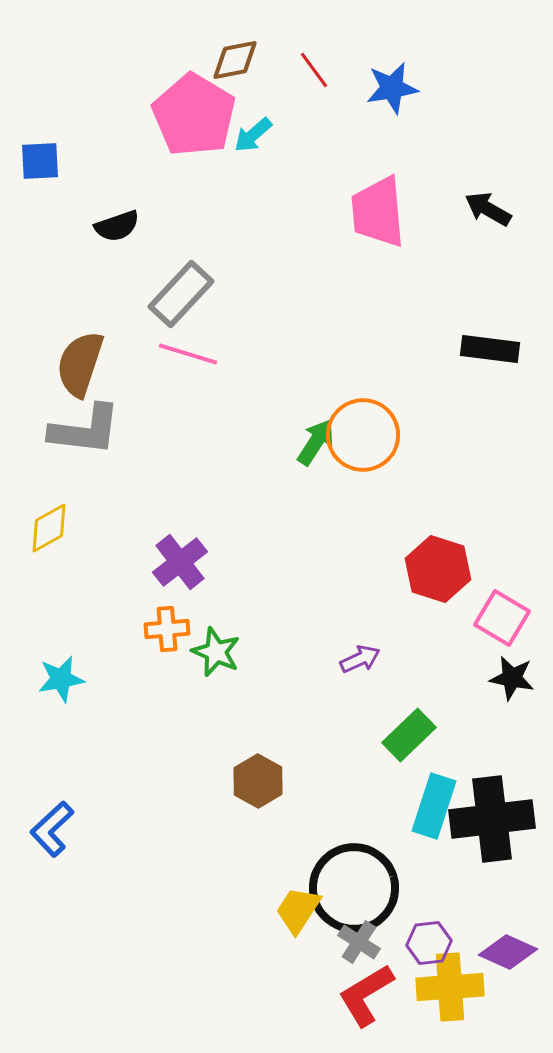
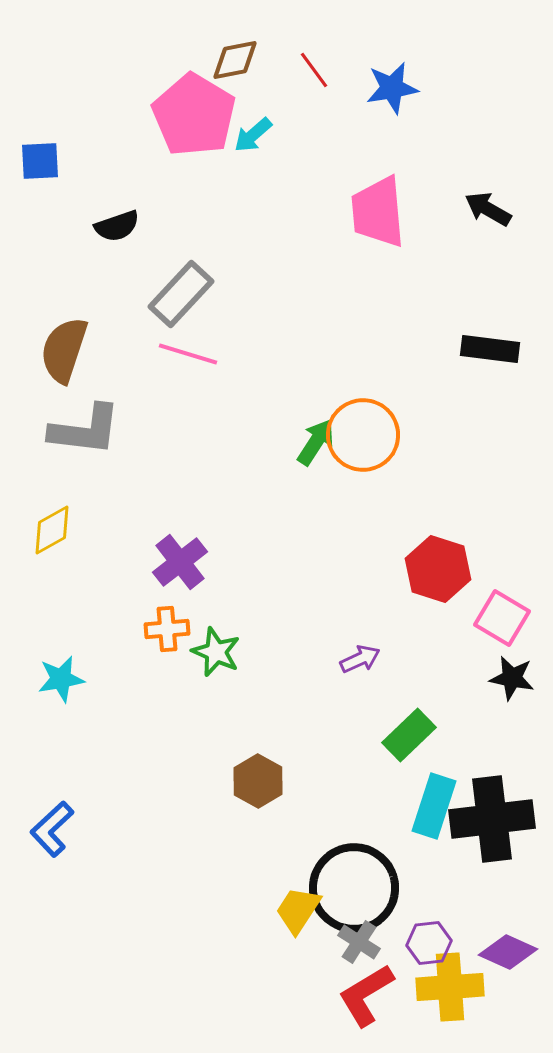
brown semicircle: moved 16 px left, 14 px up
yellow diamond: moved 3 px right, 2 px down
